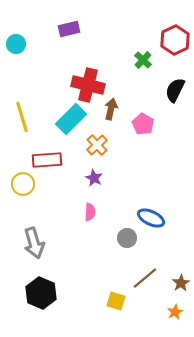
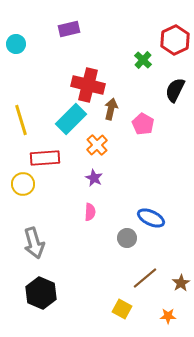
yellow line: moved 1 px left, 3 px down
red rectangle: moved 2 px left, 2 px up
yellow square: moved 6 px right, 8 px down; rotated 12 degrees clockwise
orange star: moved 7 px left, 4 px down; rotated 28 degrees clockwise
